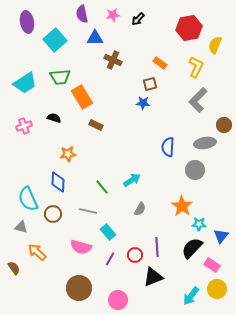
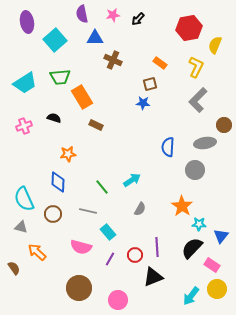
cyan semicircle at (28, 199): moved 4 px left
